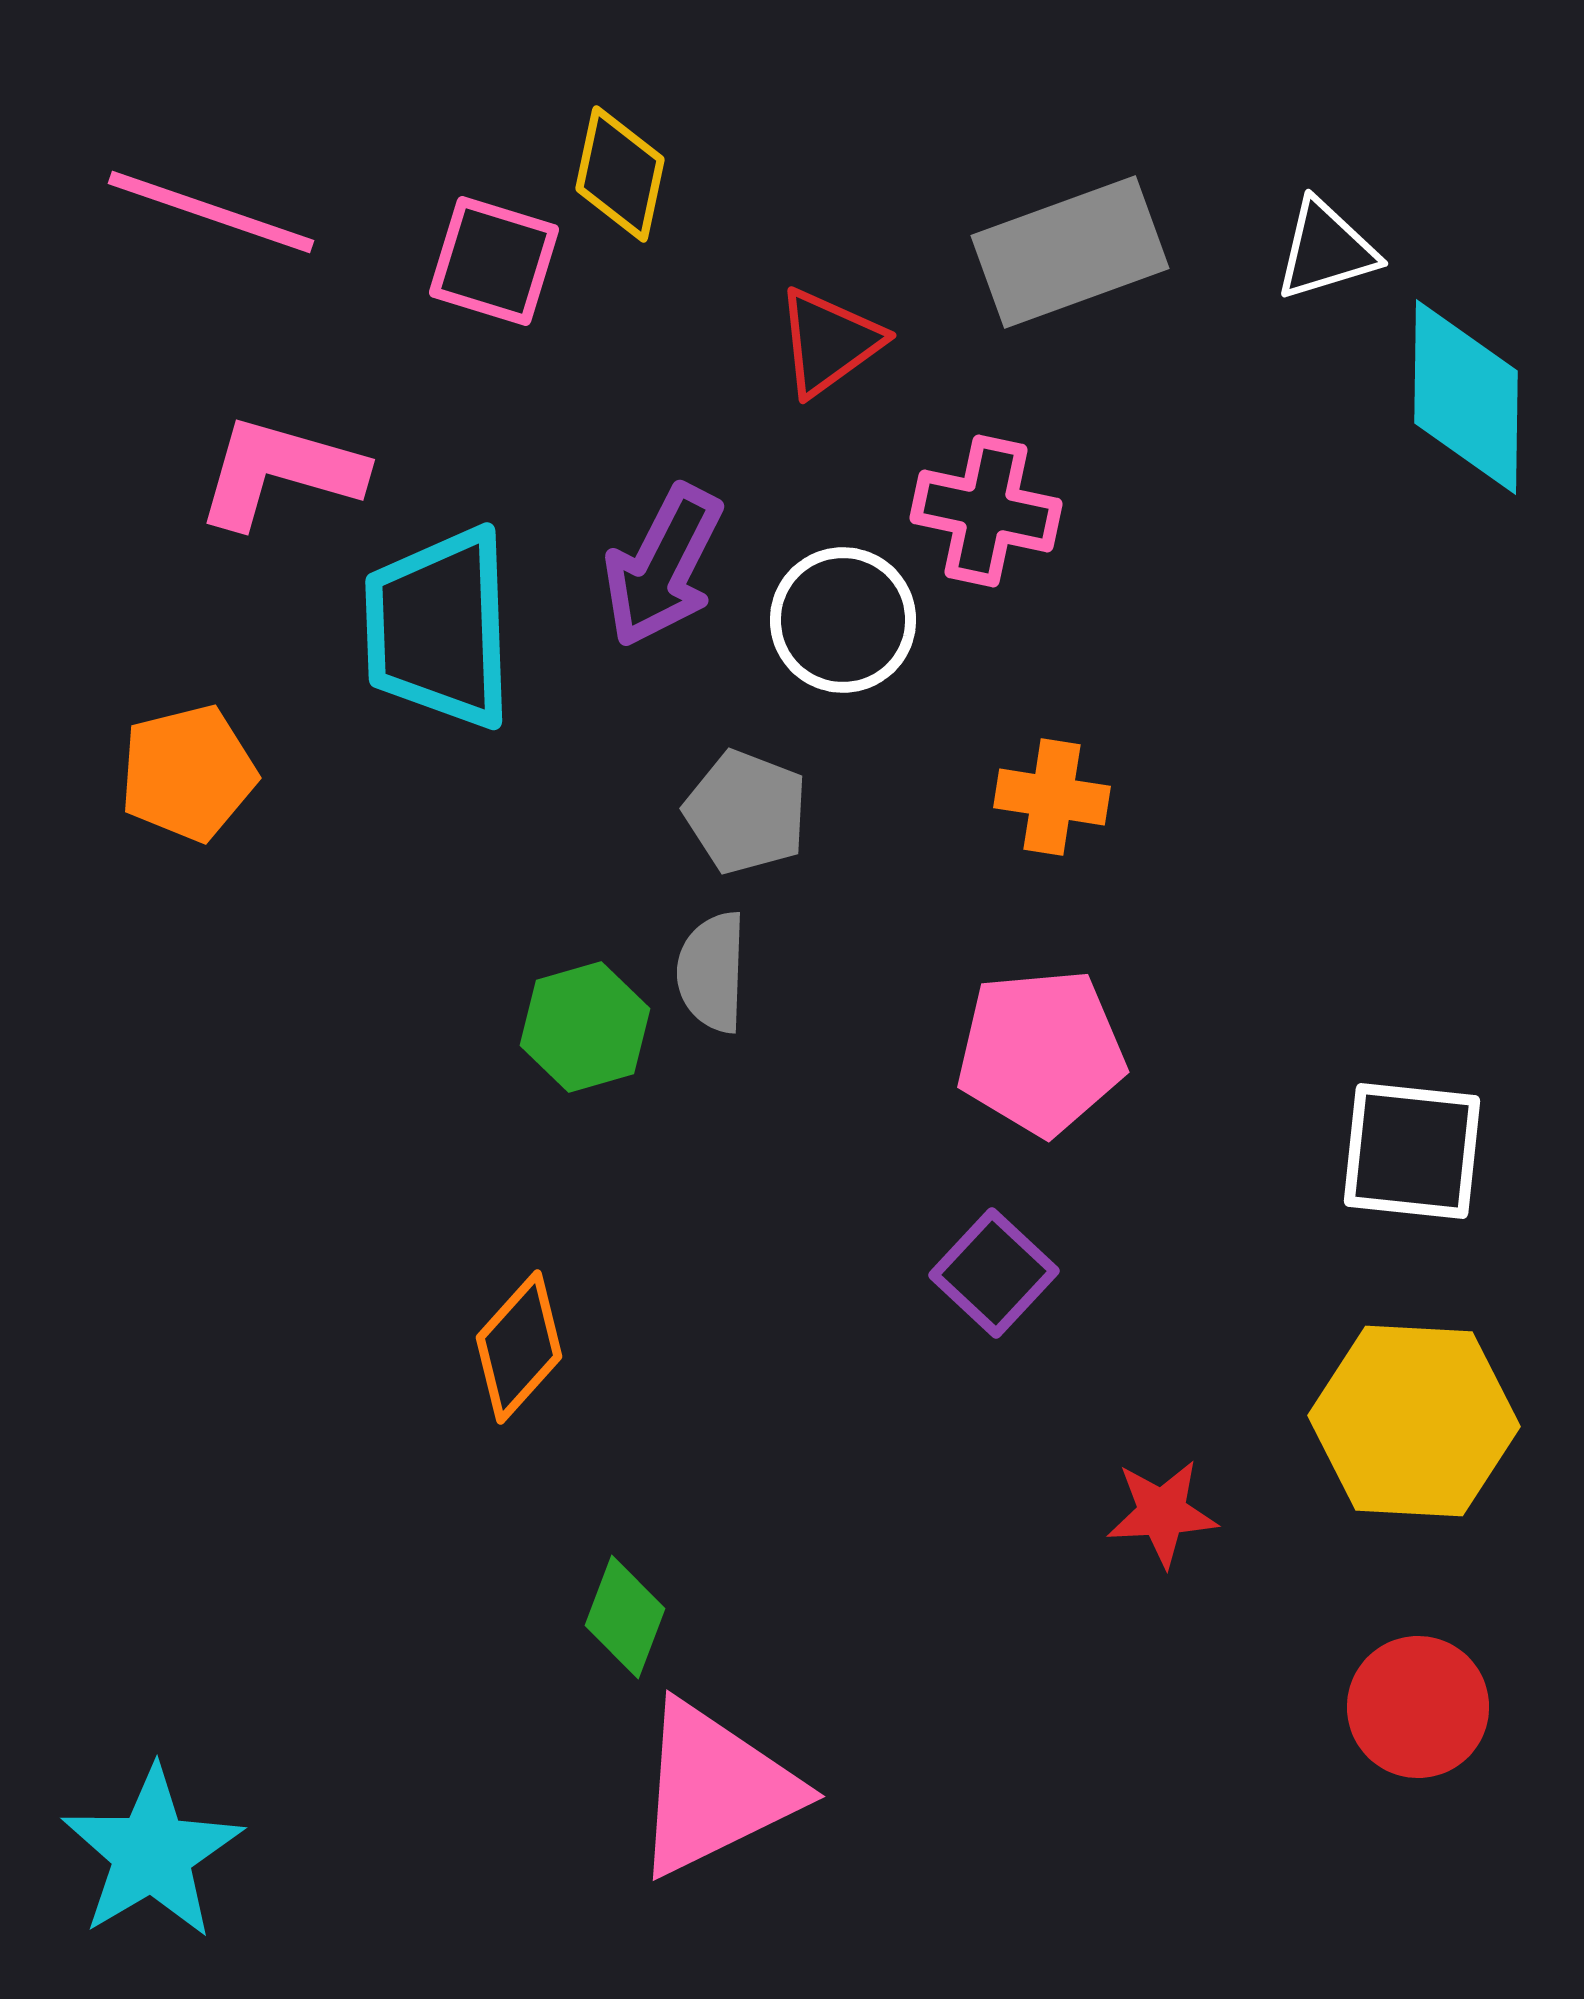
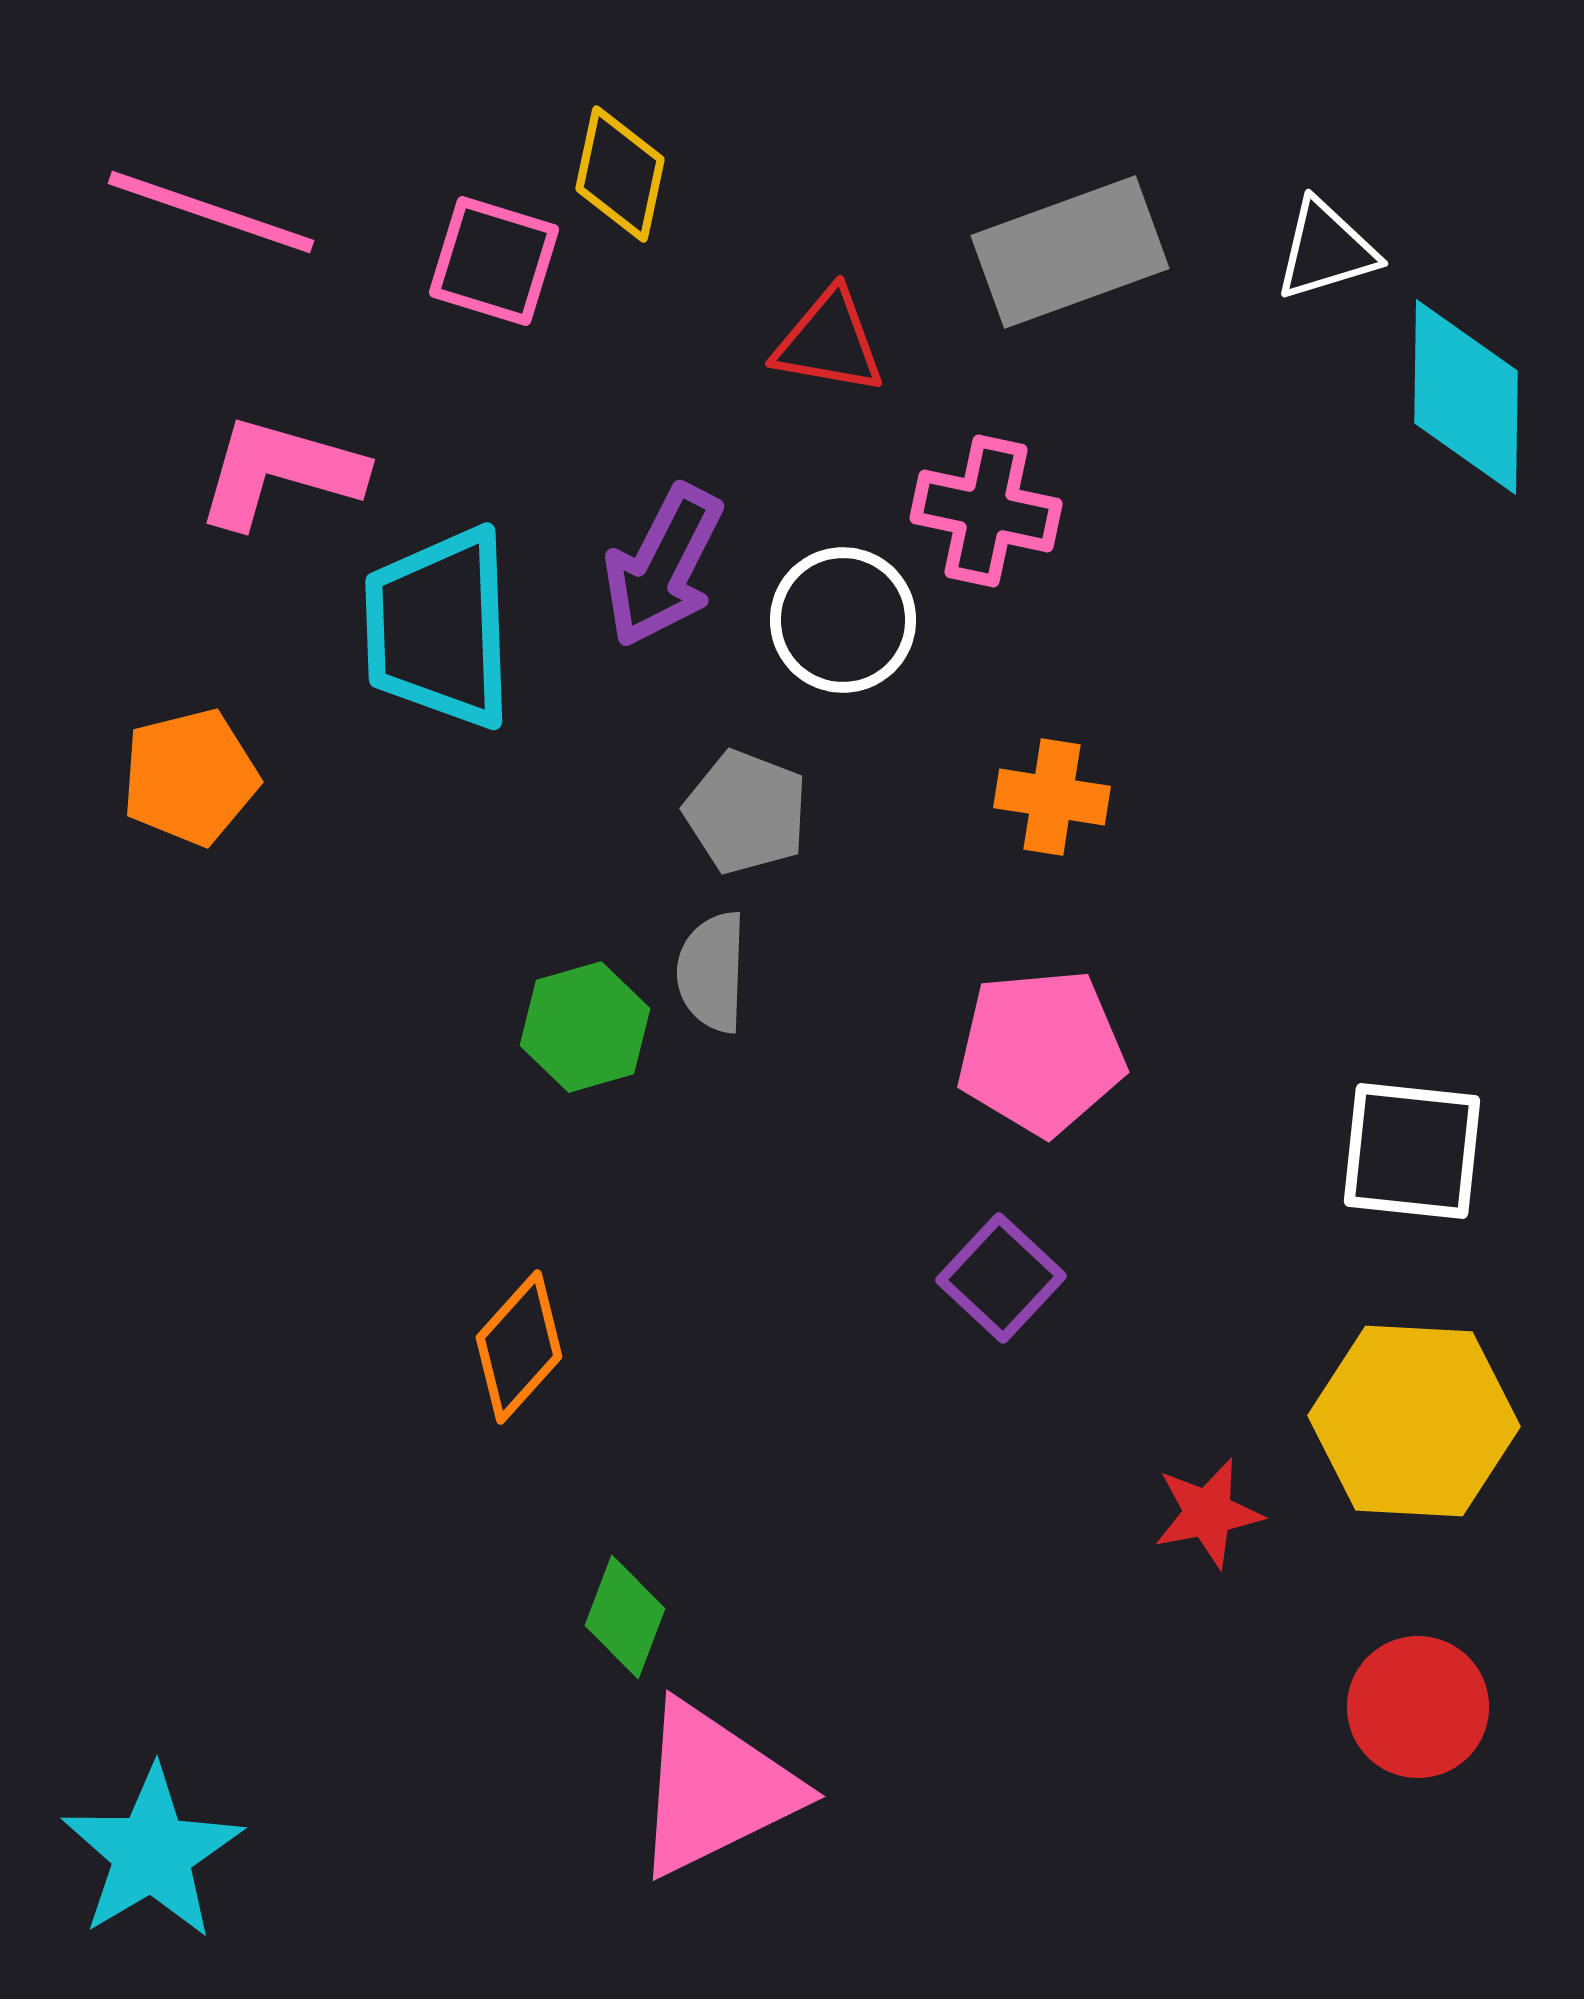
red triangle: rotated 46 degrees clockwise
orange pentagon: moved 2 px right, 4 px down
purple square: moved 7 px right, 5 px down
red star: moved 46 px right; rotated 8 degrees counterclockwise
